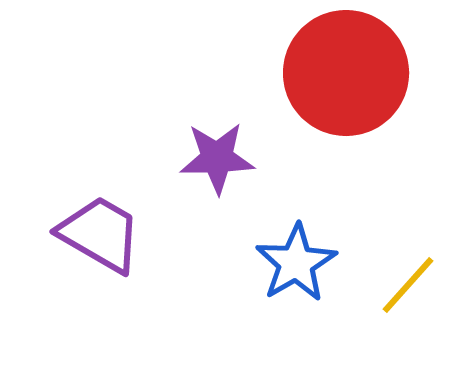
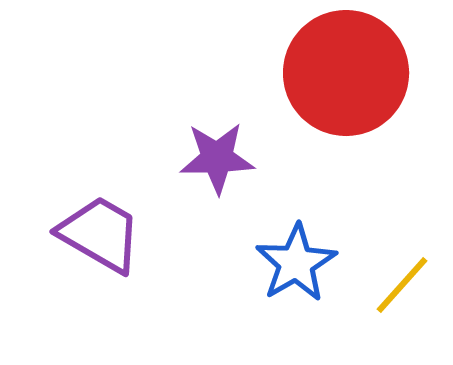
yellow line: moved 6 px left
